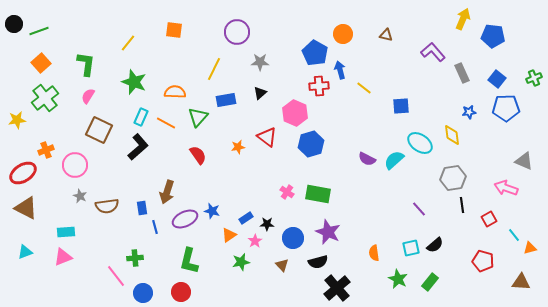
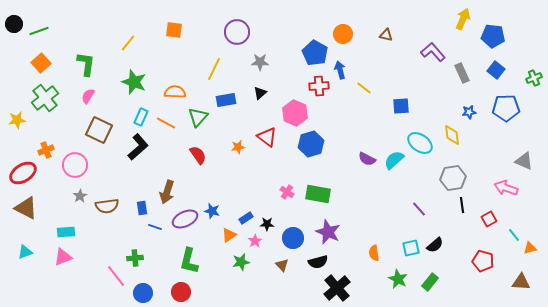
blue square at (497, 79): moved 1 px left, 9 px up
gray star at (80, 196): rotated 16 degrees clockwise
blue line at (155, 227): rotated 56 degrees counterclockwise
